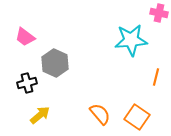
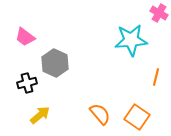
pink cross: rotated 18 degrees clockwise
